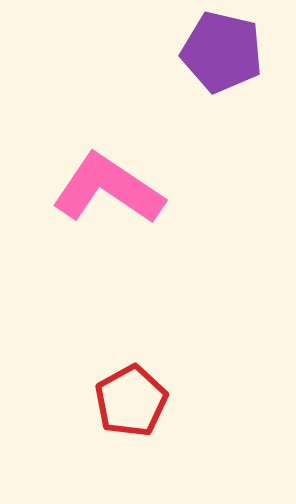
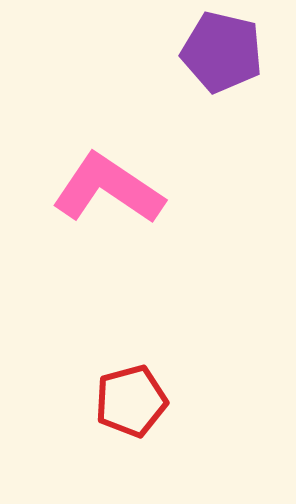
red pentagon: rotated 14 degrees clockwise
